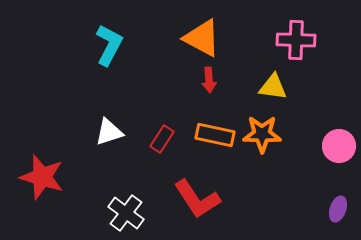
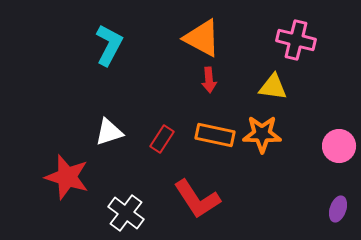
pink cross: rotated 12 degrees clockwise
red star: moved 25 px right
